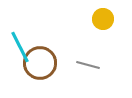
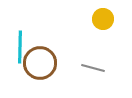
cyan line: rotated 28 degrees clockwise
gray line: moved 5 px right, 3 px down
